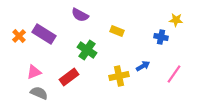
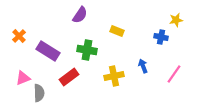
purple semicircle: rotated 84 degrees counterclockwise
yellow star: rotated 16 degrees counterclockwise
purple rectangle: moved 4 px right, 17 px down
green cross: rotated 24 degrees counterclockwise
blue arrow: rotated 80 degrees counterclockwise
pink triangle: moved 11 px left, 6 px down
yellow cross: moved 5 px left
gray semicircle: rotated 66 degrees clockwise
